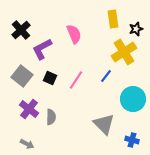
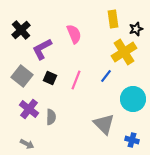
pink line: rotated 12 degrees counterclockwise
